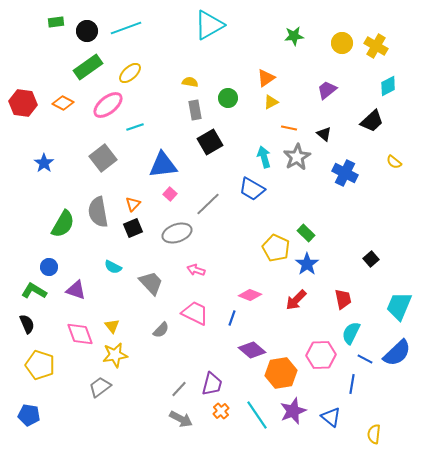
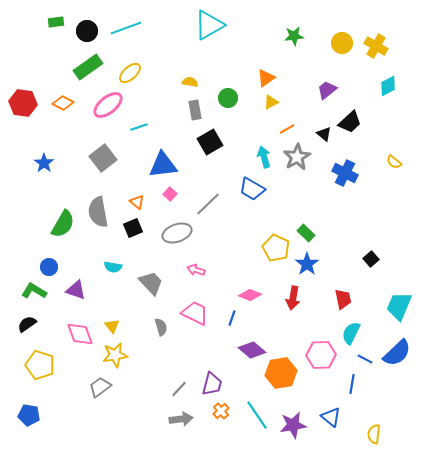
black trapezoid at (372, 121): moved 22 px left, 1 px down
cyan line at (135, 127): moved 4 px right
orange line at (289, 128): moved 2 px left, 1 px down; rotated 42 degrees counterclockwise
orange triangle at (133, 204): moved 4 px right, 2 px up; rotated 35 degrees counterclockwise
cyan semicircle at (113, 267): rotated 18 degrees counterclockwise
red arrow at (296, 300): moved 3 px left, 2 px up; rotated 35 degrees counterclockwise
black semicircle at (27, 324): rotated 102 degrees counterclockwise
gray semicircle at (161, 330): moved 3 px up; rotated 60 degrees counterclockwise
purple star at (293, 411): moved 14 px down; rotated 12 degrees clockwise
gray arrow at (181, 419): rotated 35 degrees counterclockwise
